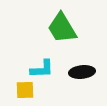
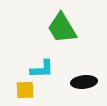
black ellipse: moved 2 px right, 10 px down
